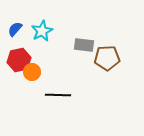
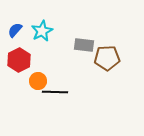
blue semicircle: moved 1 px down
red hexagon: rotated 15 degrees counterclockwise
orange circle: moved 6 px right, 9 px down
black line: moved 3 px left, 3 px up
